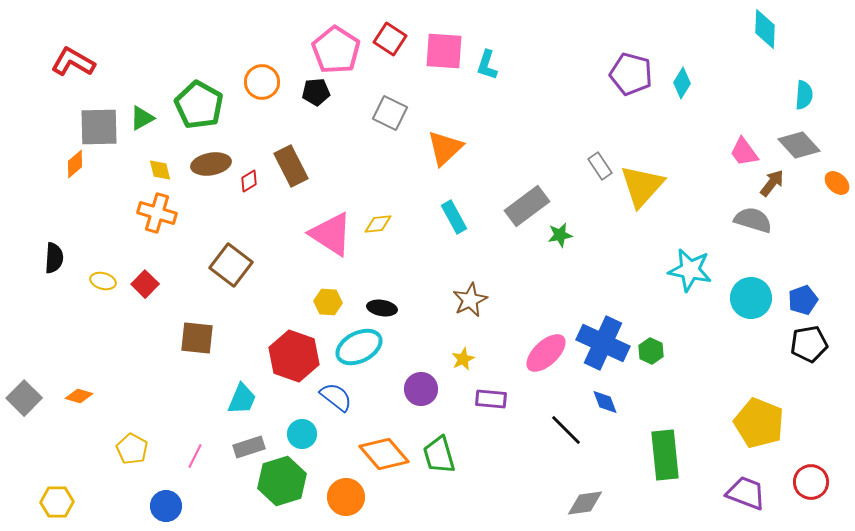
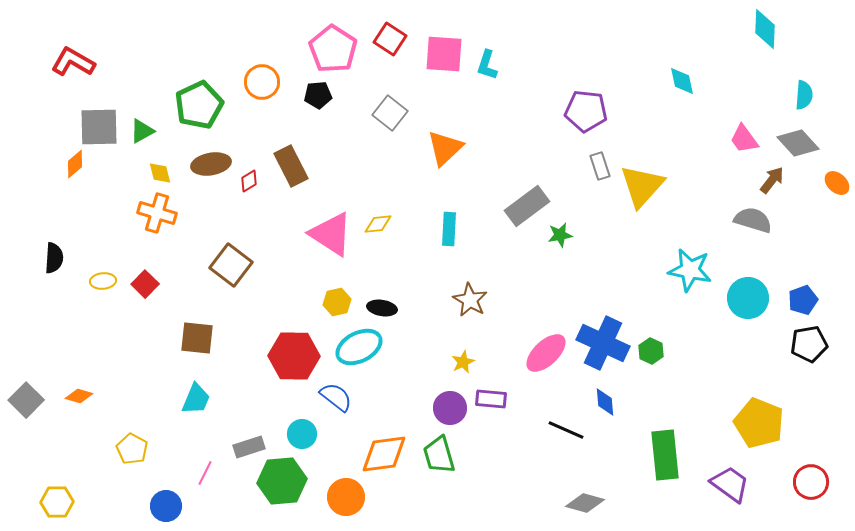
pink pentagon at (336, 50): moved 3 px left, 1 px up
pink square at (444, 51): moved 3 px down
purple pentagon at (631, 74): moved 45 px left, 37 px down; rotated 9 degrees counterclockwise
cyan diamond at (682, 83): moved 2 px up; rotated 44 degrees counterclockwise
black pentagon at (316, 92): moved 2 px right, 3 px down
green pentagon at (199, 105): rotated 18 degrees clockwise
gray square at (390, 113): rotated 12 degrees clockwise
green triangle at (142, 118): moved 13 px down
gray diamond at (799, 145): moved 1 px left, 2 px up
pink trapezoid at (744, 152): moved 13 px up
gray rectangle at (600, 166): rotated 16 degrees clockwise
yellow diamond at (160, 170): moved 3 px down
brown arrow at (772, 183): moved 3 px up
cyan rectangle at (454, 217): moved 5 px left, 12 px down; rotated 32 degrees clockwise
yellow ellipse at (103, 281): rotated 20 degrees counterclockwise
cyan circle at (751, 298): moved 3 px left
brown star at (470, 300): rotated 16 degrees counterclockwise
yellow hexagon at (328, 302): moved 9 px right; rotated 16 degrees counterclockwise
red hexagon at (294, 356): rotated 18 degrees counterclockwise
yellow star at (463, 359): moved 3 px down
purple circle at (421, 389): moved 29 px right, 19 px down
gray square at (24, 398): moved 2 px right, 2 px down
cyan trapezoid at (242, 399): moved 46 px left
blue diamond at (605, 402): rotated 16 degrees clockwise
black line at (566, 430): rotated 21 degrees counterclockwise
orange diamond at (384, 454): rotated 57 degrees counterclockwise
pink line at (195, 456): moved 10 px right, 17 px down
green hexagon at (282, 481): rotated 12 degrees clockwise
purple trapezoid at (746, 493): moved 16 px left, 9 px up; rotated 15 degrees clockwise
gray diamond at (585, 503): rotated 24 degrees clockwise
